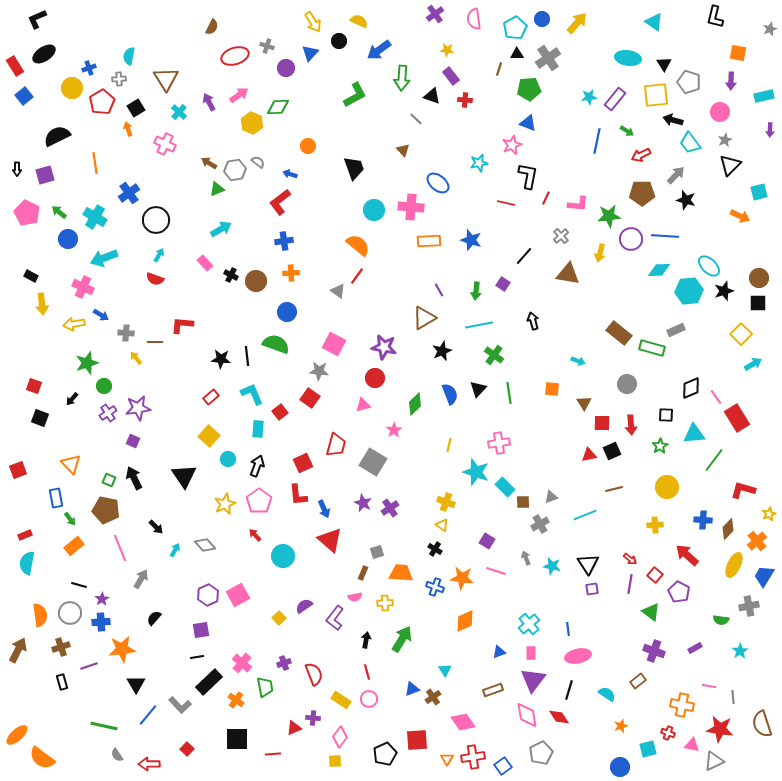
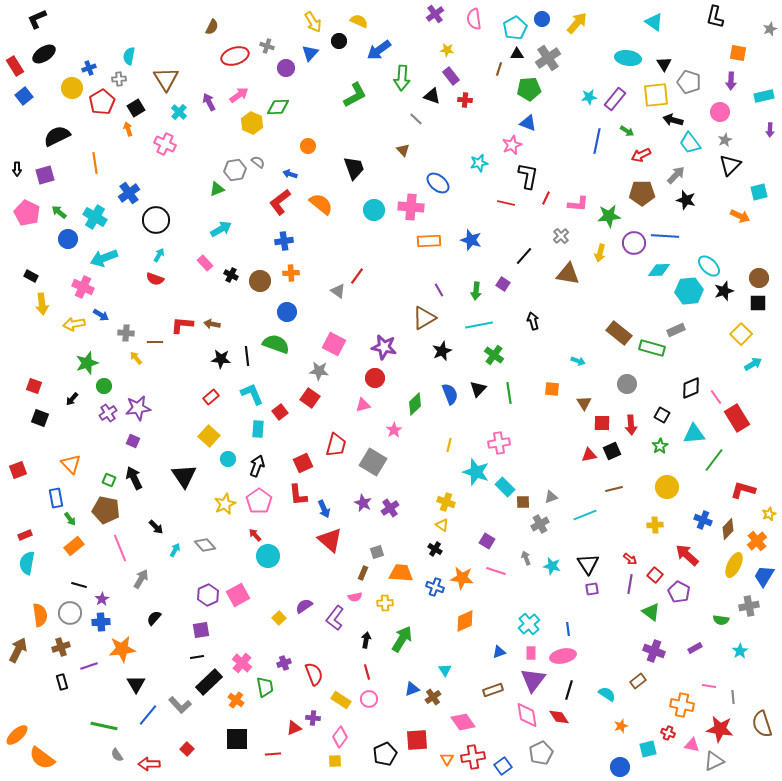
brown arrow at (209, 163): moved 3 px right, 161 px down; rotated 21 degrees counterclockwise
purple circle at (631, 239): moved 3 px right, 4 px down
orange semicircle at (358, 245): moved 37 px left, 41 px up
brown circle at (256, 281): moved 4 px right
black square at (666, 415): moved 4 px left; rotated 28 degrees clockwise
blue cross at (703, 520): rotated 18 degrees clockwise
cyan circle at (283, 556): moved 15 px left
pink ellipse at (578, 656): moved 15 px left
